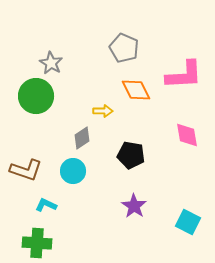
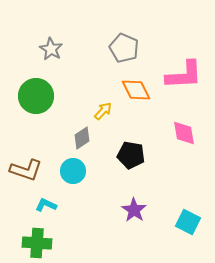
gray star: moved 14 px up
yellow arrow: rotated 48 degrees counterclockwise
pink diamond: moved 3 px left, 2 px up
purple star: moved 4 px down
